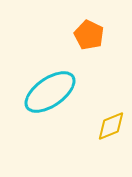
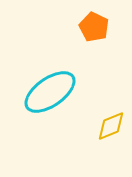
orange pentagon: moved 5 px right, 8 px up
